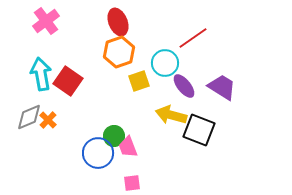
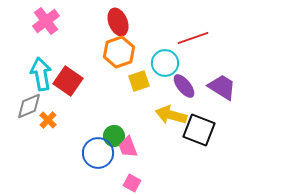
red line: rotated 16 degrees clockwise
gray diamond: moved 11 px up
pink square: rotated 36 degrees clockwise
